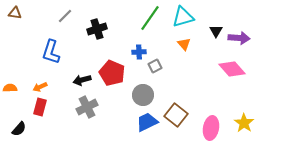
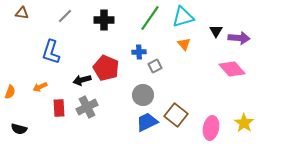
brown triangle: moved 7 px right
black cross: moved 7 px right, 9 px up; rotated 18 degrees clockwise
red pentagon: moved 6 px left, 5 px up
orange semicircle: moved 4 px down; rotated 112 degrees clockwise
red rectangle: moved 19 px right, 1 px down; rotated 18 degrees counterclockwise
black semicircle: rotated 63 degrees clockwise
